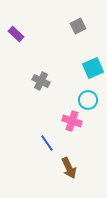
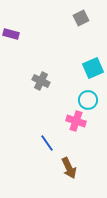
gray square: moved 3 px right, 8 px up
purple rectangle: moved 5 px left; rotated 28 degrees counterclockwise
pink cross: moved 4 px right
